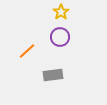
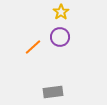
orange line: moved 6 px right, 4 px up
gray rectangle: moved 17 px down
